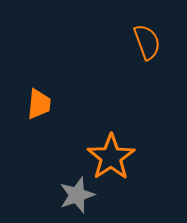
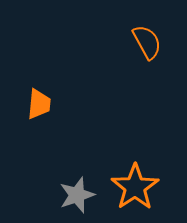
orange semicircle: rotated 9 degrees counterclockwise
orange star: moved 24 px right, 30 px down
